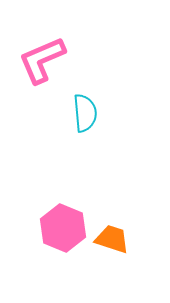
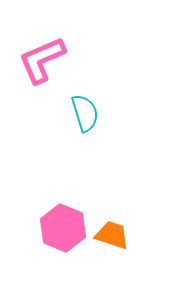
cyan semicircle: rotated 12 degrees counterclockwise
orange trapezoid: moved 4 px up
